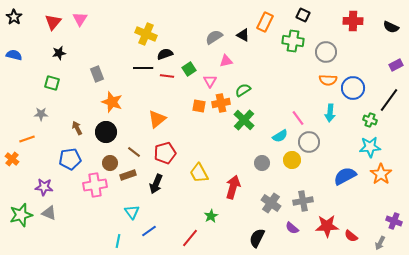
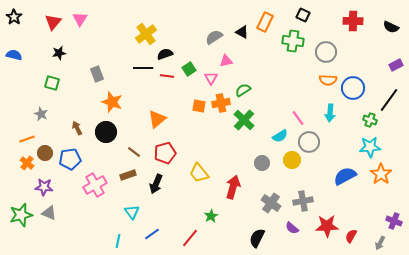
yellow cross at (146, 34): rotated 30 degrees clockwise
black triangle at (243, 35): moved 1 px left, 3 px up
pink triangle at (210, 81): moved 1 px right, 3 px up
gray star at (41, 114): rotated 24 degrees clockwise
orange cross at (12, 159): moved 15 px right, 4 px down
brown circle at (110, 163): moved 65 px left, 10 px up
yellow trapezoid at (199, 173): rotated 10 degrees counterclockwise
pink cross at (95, 185): rotated 20 degrees counterclockwise
blue line at (149, 231): moved 3 px right, 3 px down
red semicircle at (351, 236): rotated 80 degrees clockwise
